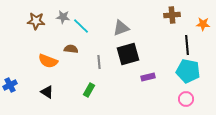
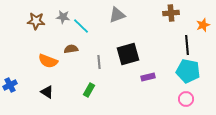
brown cross: moved 1 px left, 2 px up
orange star: moved 1 px down; rotated 24 degrees counterclockwise
gray triangle: moved 4 px left, 13 px up
brown semicircle: rotated 16 degrees counterclockwise
